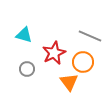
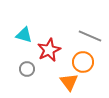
red star: moved 5 px left, 3 px up
